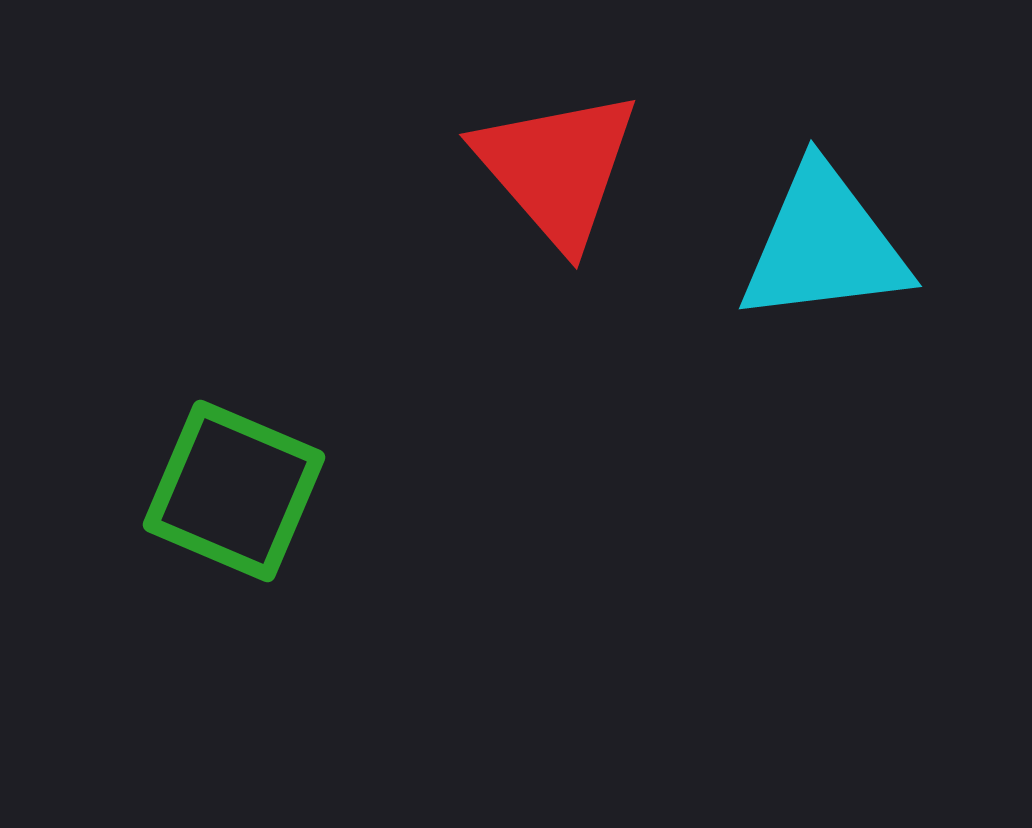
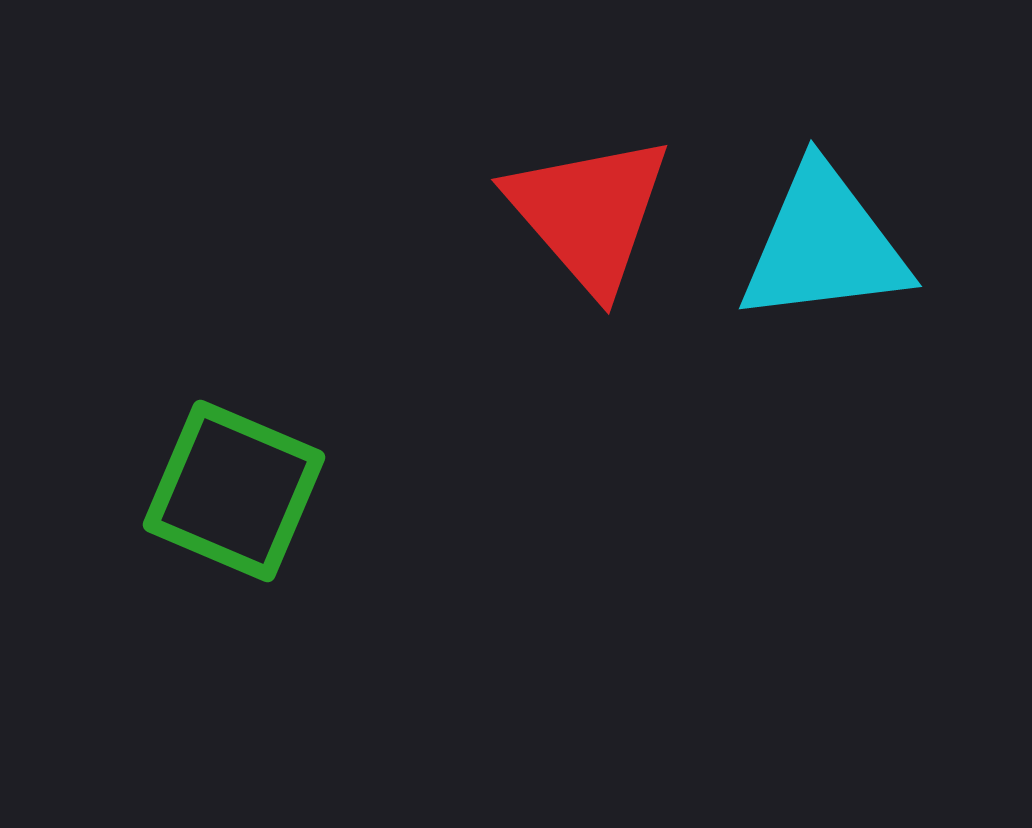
red triangle: moved 32 px right, 45 px down
